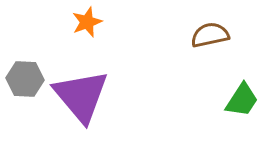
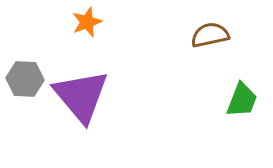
green trapezoid: rotated 12 degrees counterclockwise
